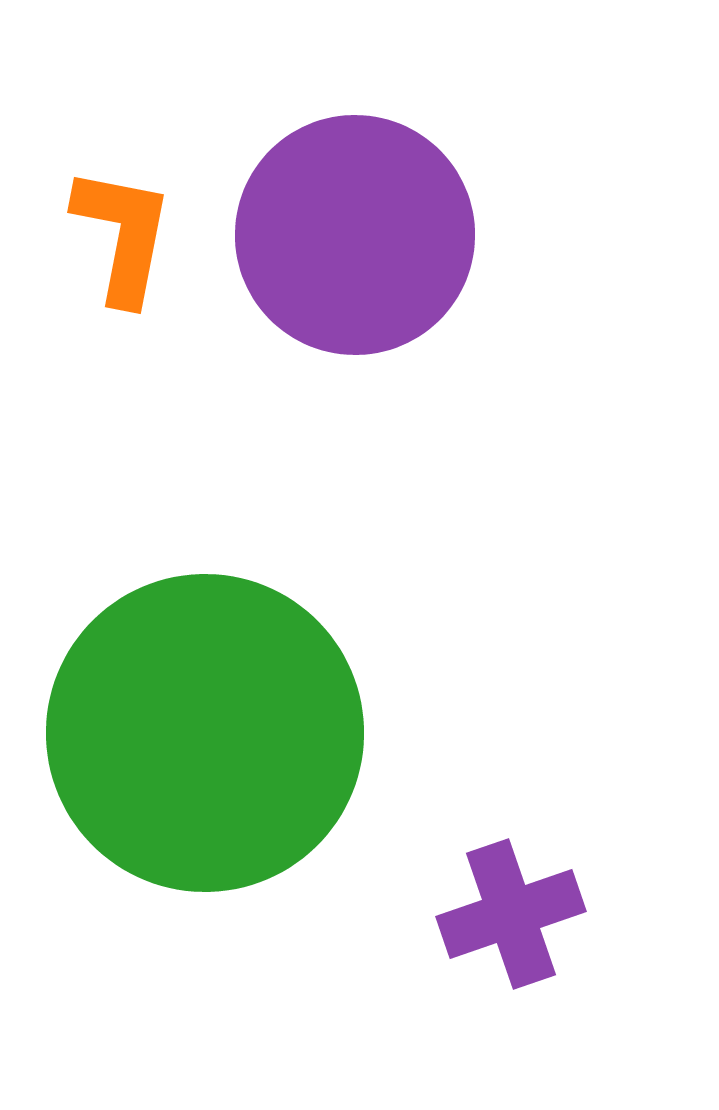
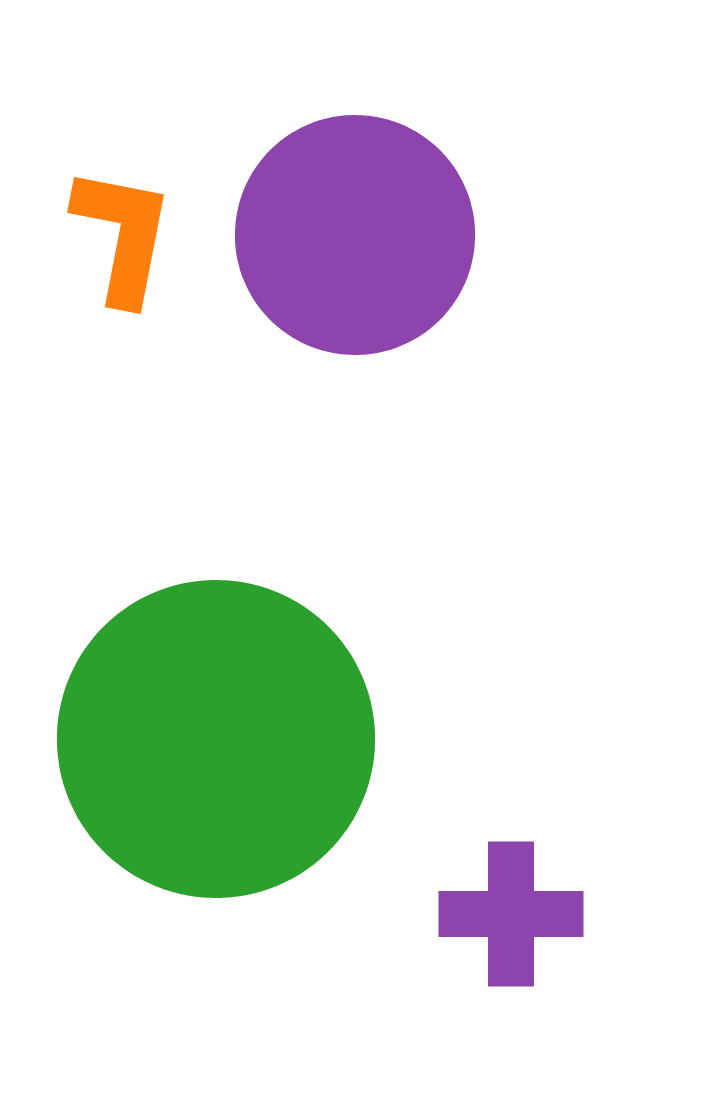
green circle: moved 11 px right, 6 px down
purple cross: rotated 19 degrees clockwise
